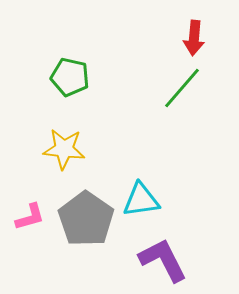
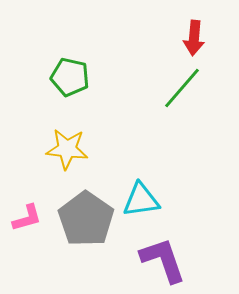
yellow star: moved 3 px right
pink L-shape: moved 3 px left, 1 px down
purple L-shape: rotated 8 degrees clockwise
